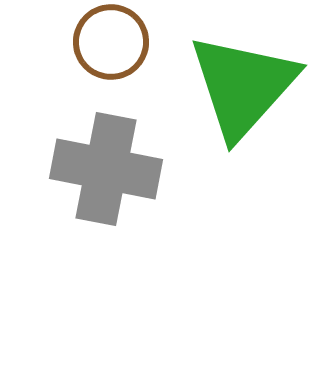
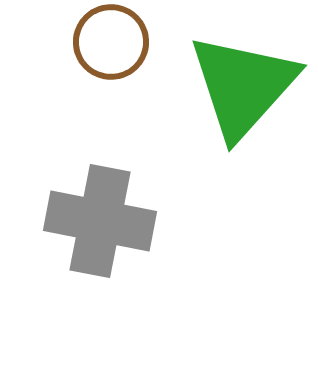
gray cross: moved 6 px left, 52 px down
